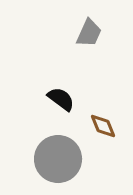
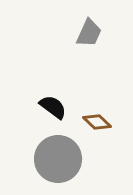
black semicircle: moved 8 px left, 8 px down
brown diamond: moved 6 px left, 4 px up; rotated 24 degrees counterclockwise
